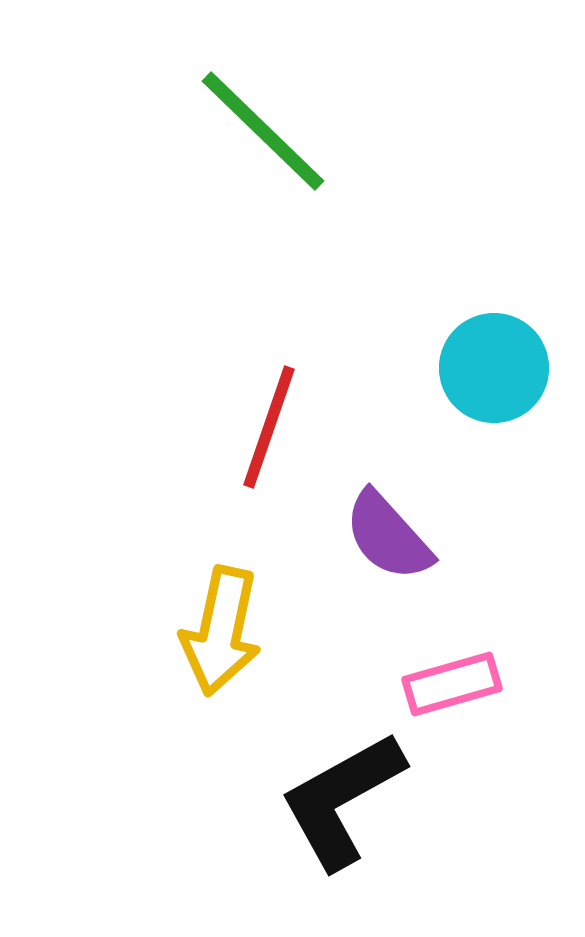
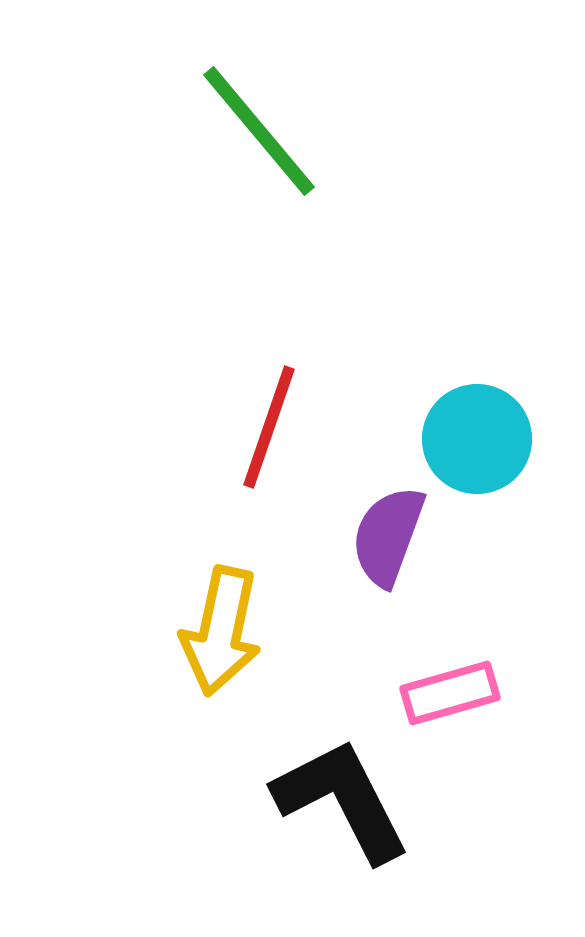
green line: moved 4 px left; rotated 6 degrees clockwise
cyan circle: moved 17 px left, 71 px down
purple semicircle: rotated 62 degrees clockwise
pink rectangle: moved 2 px left, 9 px down
black L-shape: rotated 92 degrees clockwise
